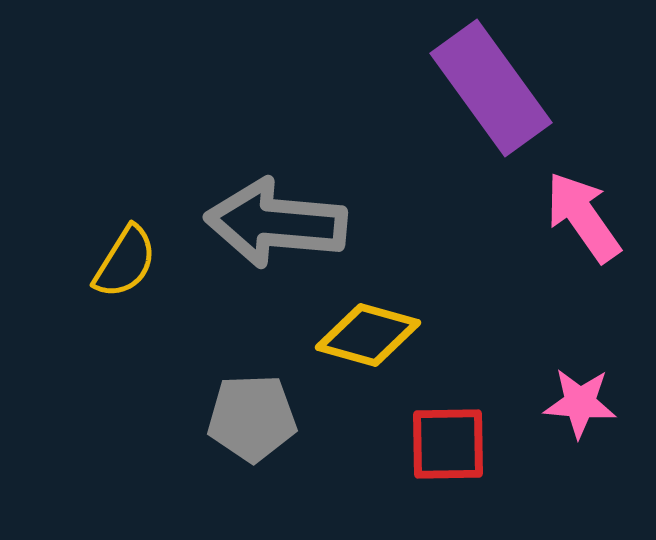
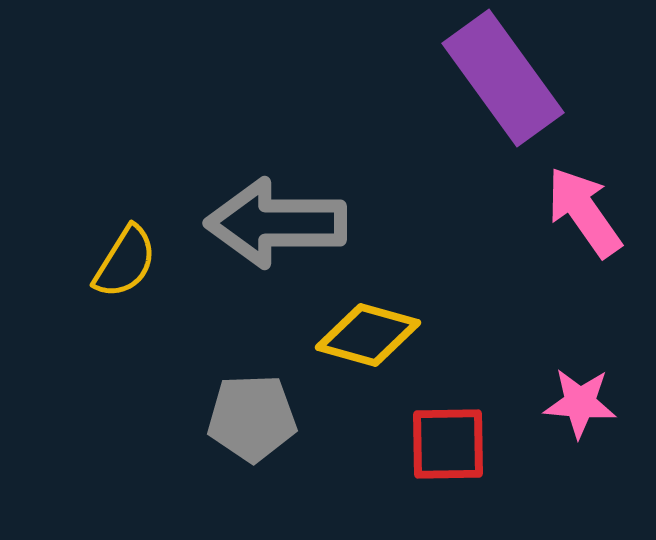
purple rectangle: moved 12 px right, 10 px up
pink arrow: moved 1 px right, 5 px up
gray arrow: rotated 5 degrees counterclockwise
